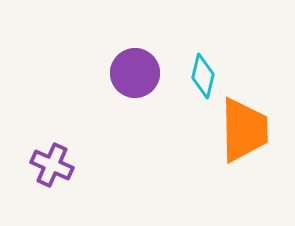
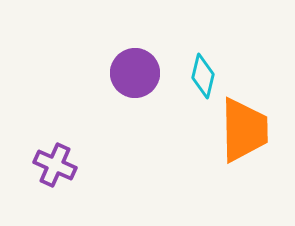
purple cross: moved 3 px right
